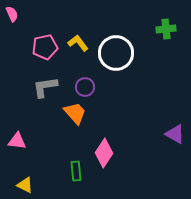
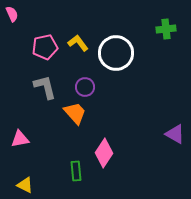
gray L-shape: rotated 84 degrees clockwise
pink triangle: moved 3 px right, 2 px up; rotated 18 degrees counterclockwise
